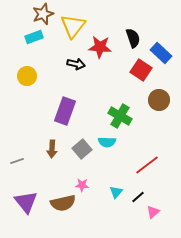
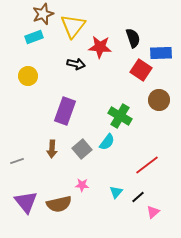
blue rectangle: rotated 45 degrees counterclockwise
yellow circle: moved 1 px right
cyan semicircle: rotated 54 degrees counterclockwise
brown semicircle: moved 4 px left, 1 px down
